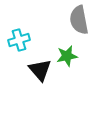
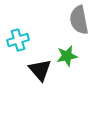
cyan cross: moved 1 px left
